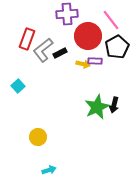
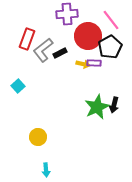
black pentagon: moved 7 px left
purple rectangle: moved 1 px left, 2 px down
cyan arrow: moved 3 px left; rotated 104 degrees clockwise
